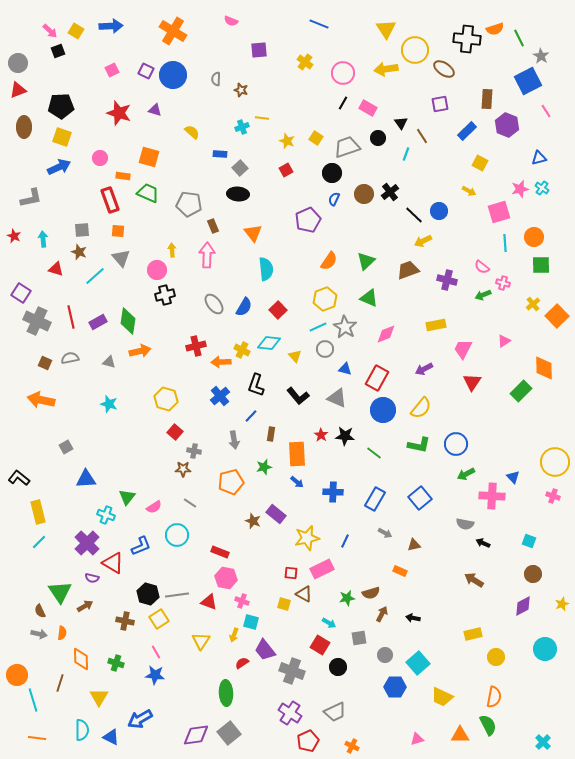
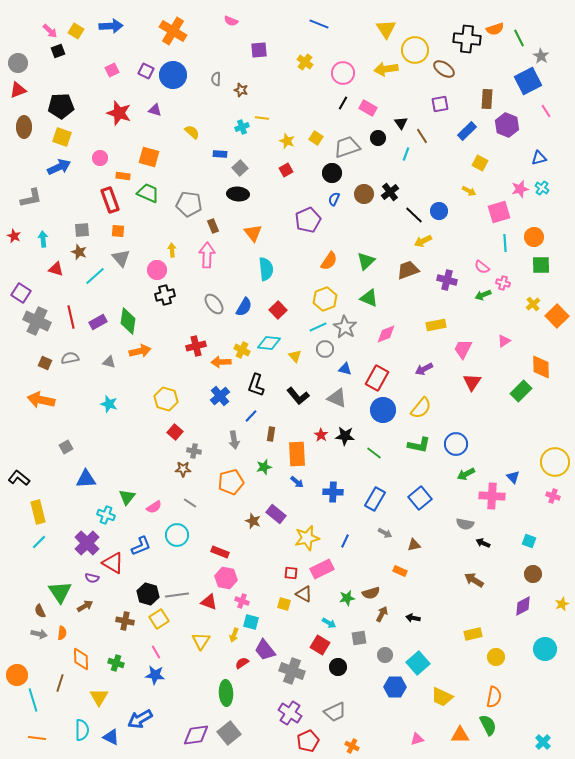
orange diamond at (544, 368): moved 3 px left, 1 px up
